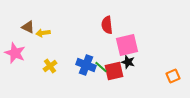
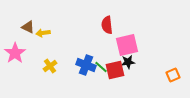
pink star: rotated 15 degrees clockwise
black star: rotated 24 degrees counterclockwise
red square: moved 1 px right, 1 px up
orange square: moved 1 px up
